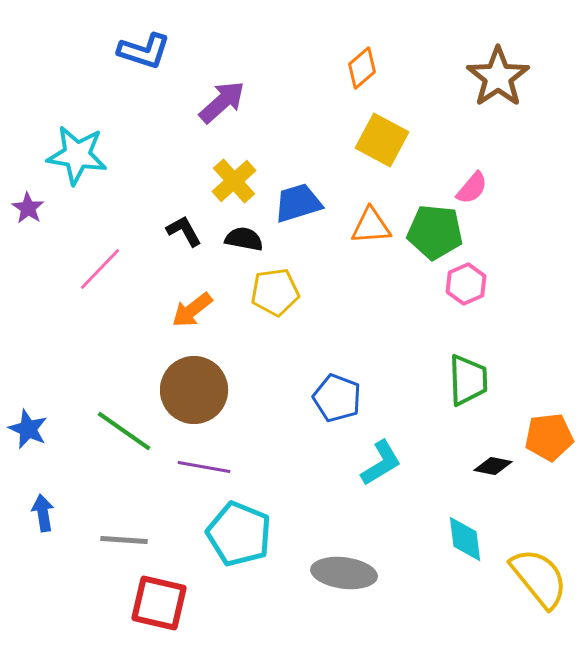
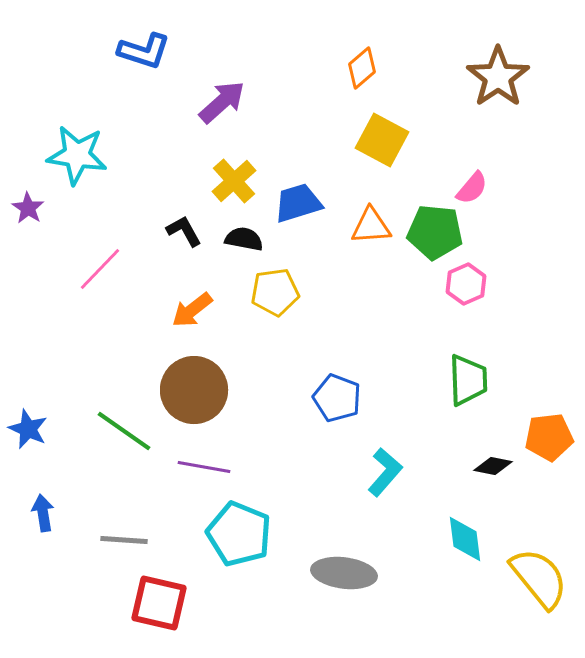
cyan L-shape: moved 4 px right, 9 px down; rotated 18 degrees counterclockwise
